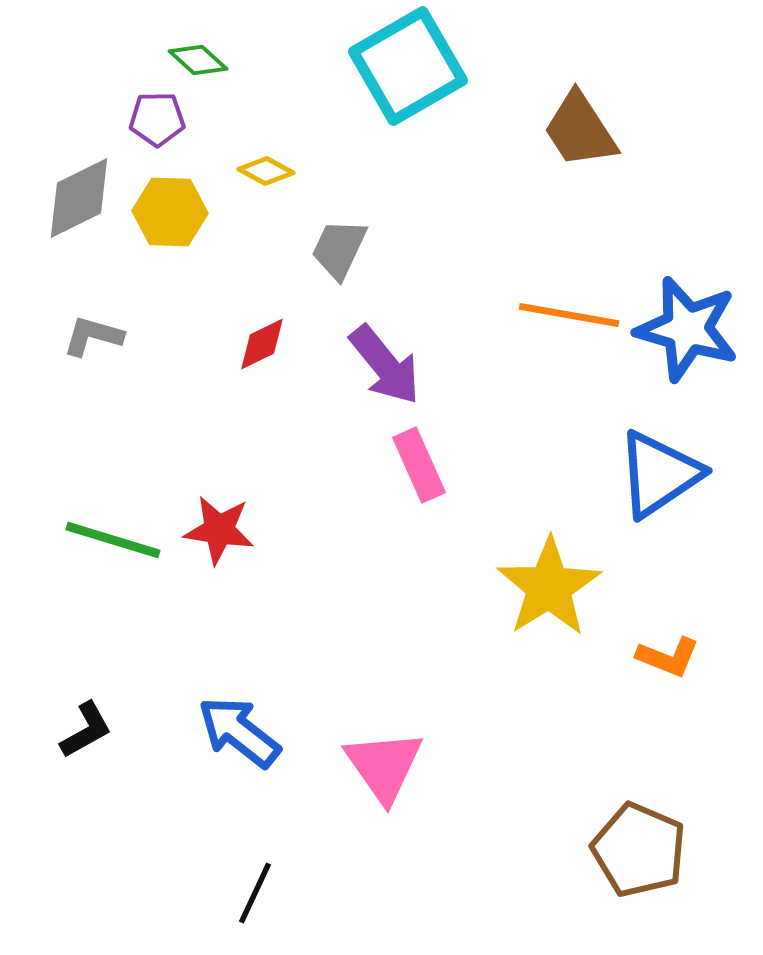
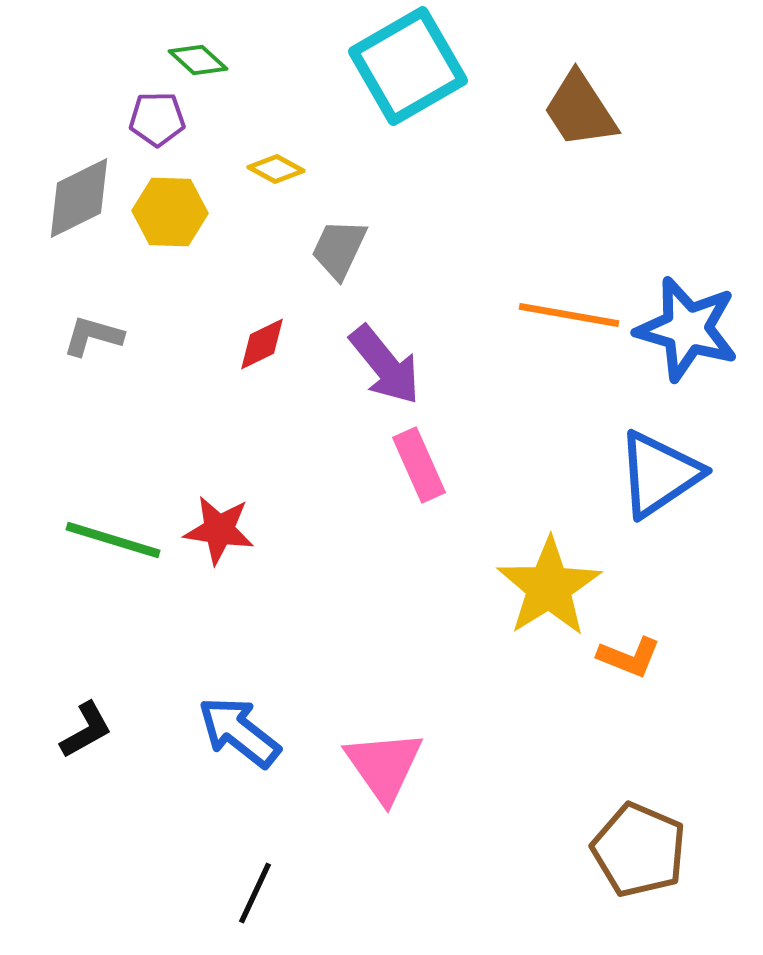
brown trapezoid: moved 20 px up
yellow diamond: moved 10 px right, 2 px up
orange L-shape: moved 39 px left
